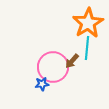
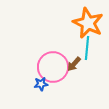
orange star: rotated 16 degrees counterclockwise
brown arrow: moved 2 px right, 3 px down
blue star: moved 1 px left
